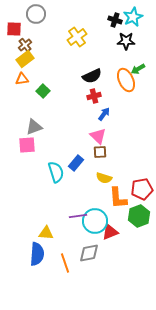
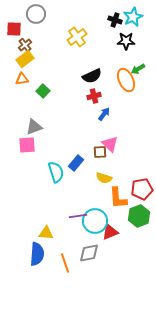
pink triangle: moved 12 px right, 8 px down
